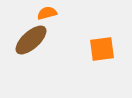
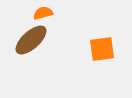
orange semicircle: moved 4 px left
